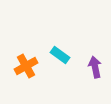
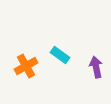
purple arrow: moved 1 px right
